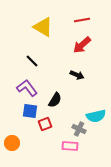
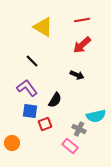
pink rectangle: rotated 35 degrees clockwise
